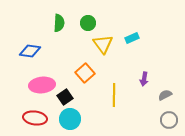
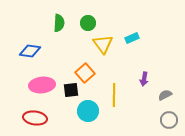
black square: moved 6 px right, 7 px up; rotated 28 degrees clockwise
cyan circle: moved 18 px right, 8 px up
